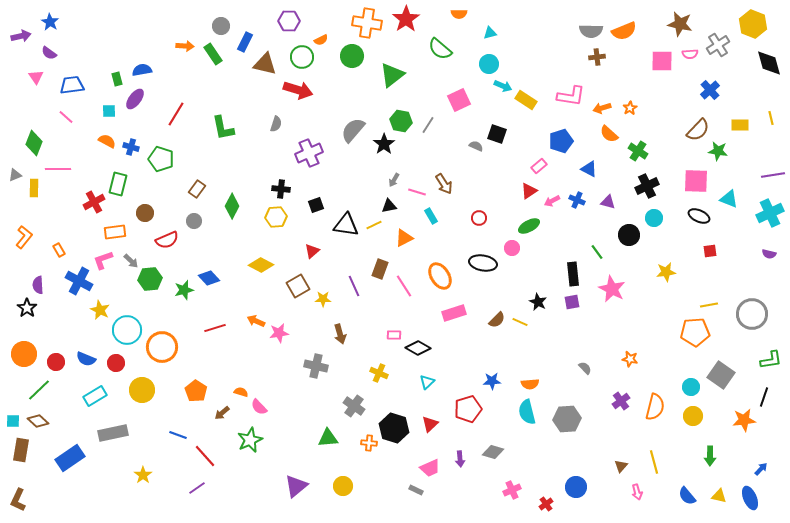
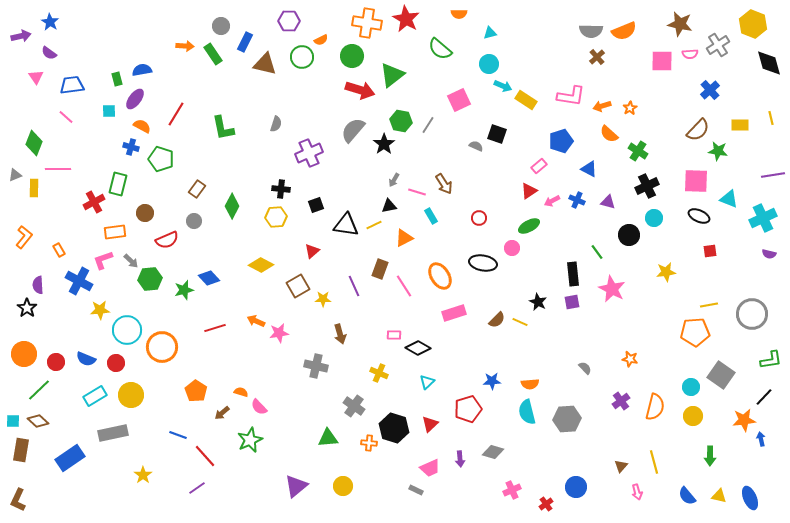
red star at (406, 19): rotated 8 degrees counterclockwise
brown cross at (597, 57): rotated 35 degrees counterclockwise
red arrow at (298, 90): moved 62 px right
orange arrow at (602, 108): moved 2 px up
orange semicircle at (107, 141): moved 35 px right, 15 px up
cyan cross at (770, 213): moved 7 px left, 5 px down
yellow star at (100, 310): rotated 30 degrees counterclockwise
yellow circle at (142, 390): moved 11 px left, 5 px down
black line at (764, 397): rotated 24 degrees clockwise
blue arrow at (761, 469): moved 30 px up; rotated 56 degrees counterclockwise
